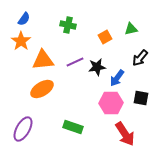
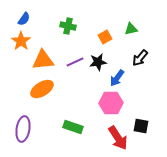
green cross: moved 1 px down
black star: moved 1 px right, 5 px up
black square: moved 28 px down
purple ellipse: rotated 20 degrees counterclockwise
red arrow: moved 7 px left, 4 px down
